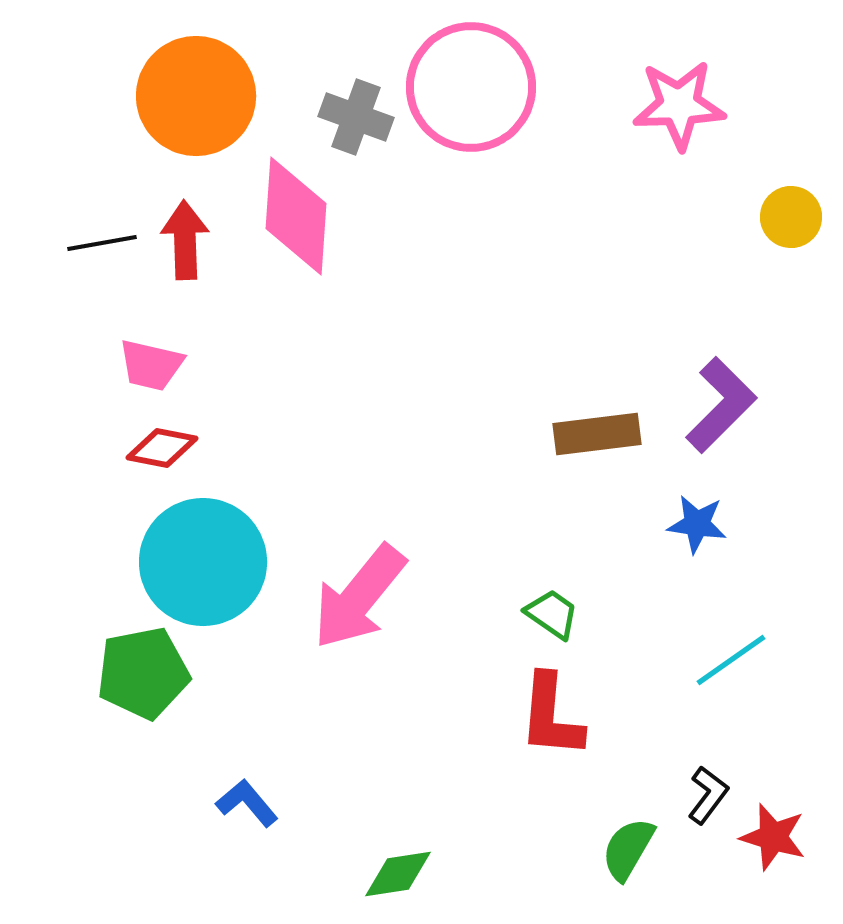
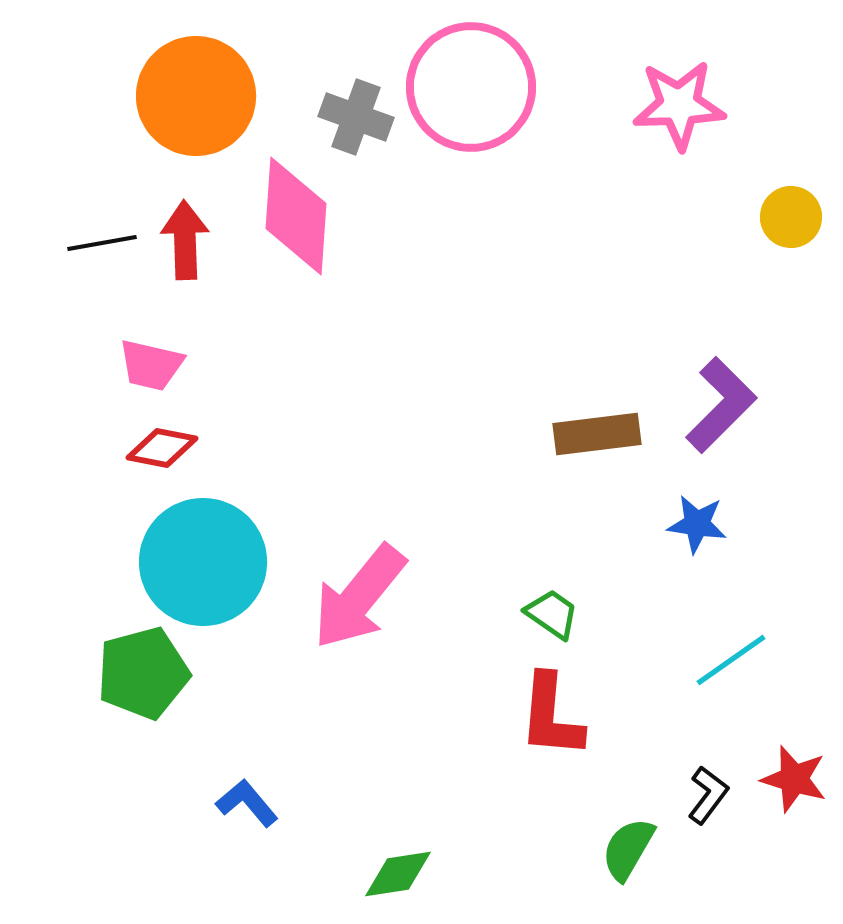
green pentagon: rotated 4 degrees counterclockwise
red star: moved 21 px right, 58 px up
